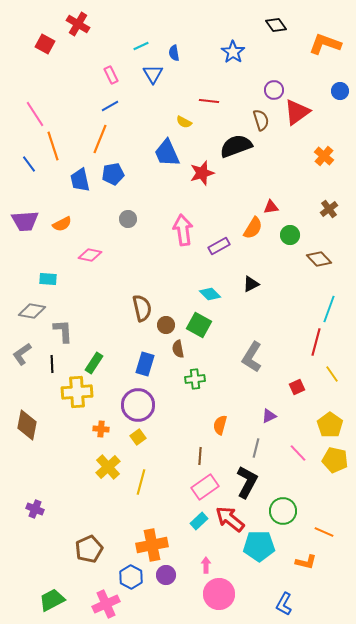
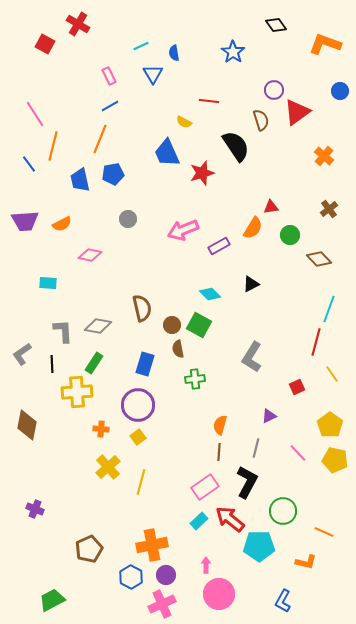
pink rectangle at (111, 75): moved 2 px left, 1 px down
orange line at (53, 146): rotated 32 degrees clockwise
black semicircle at (236, 146): rotated 76 degrees clockwise
pink arrow at (183, 230): rotated 104 degrees counterclockwise
cyan rectangle at (48, 279): moved 4 px down
gray diamond at (32, 311): moved 66 px right, 15 px down
brown circle at (166, 325): moved 6 px right
brown line at (200, 456): moved 19 px right, 4 px up
pink cross at (106, 604): moved 56 px right
blue L-shape at (284, 604): moved 1 px left, 3 px up
